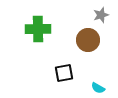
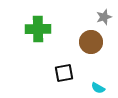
gray star: moved 3 px right, 2 px down
brown circle: moved 3 px right, 2 px down
